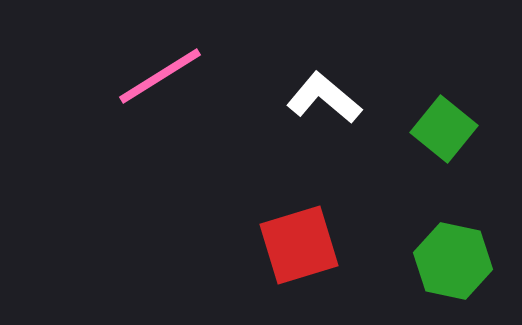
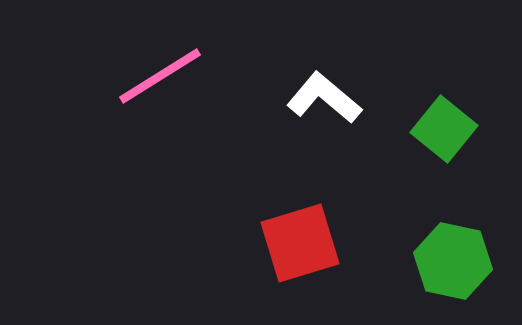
red square: moved 1 px right, 2 px up
